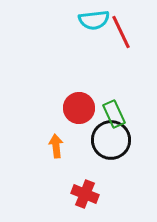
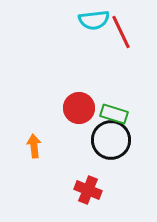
green rectangle: rotated 48 degrees counterclockwise
orange arrow: moved 22 px left
red cross: moved 3 px right, 4 px up
